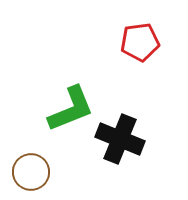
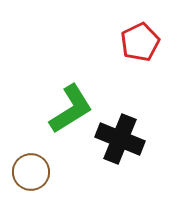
red pentagon: rotated 18 degrees counterclockwise
green L-shape: rotated 10 degrees counterclockwise
